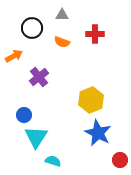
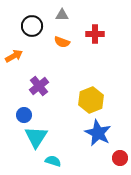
black circle: moved 2 px up
purple cross: moved 9 px down
red circle: moved 2 px up
